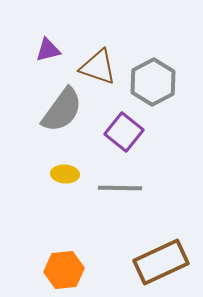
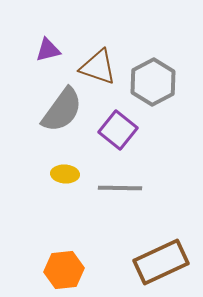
purple square: moved 6 px left, 2 px up
